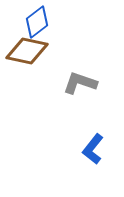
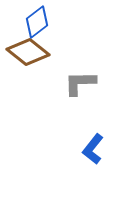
brown diamond: moved 1 px right, 1 px down; rotated 27 degrees clockwise
gray L-shape: rotated 20 degrees counterclockwise
